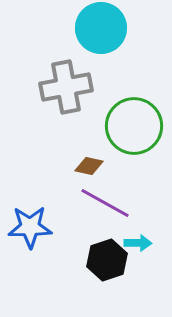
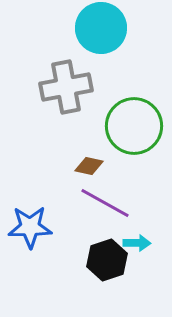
cyan arrow: moved 1 px left
